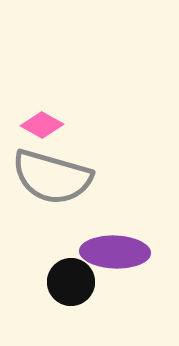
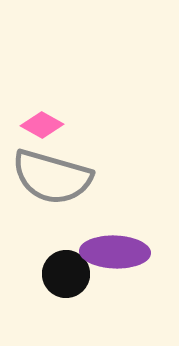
black circle: moved 5 px left, 8 px up
